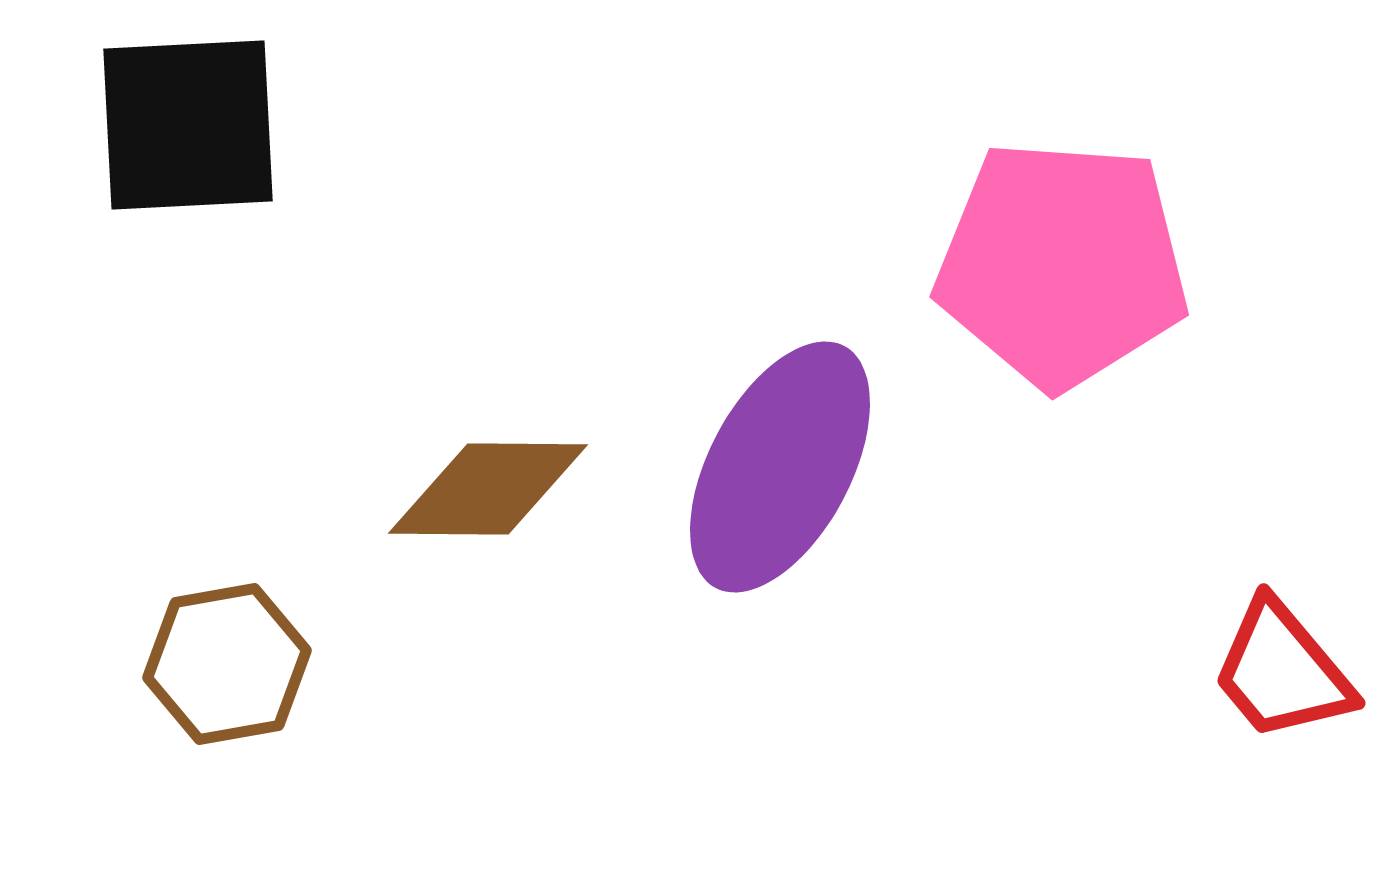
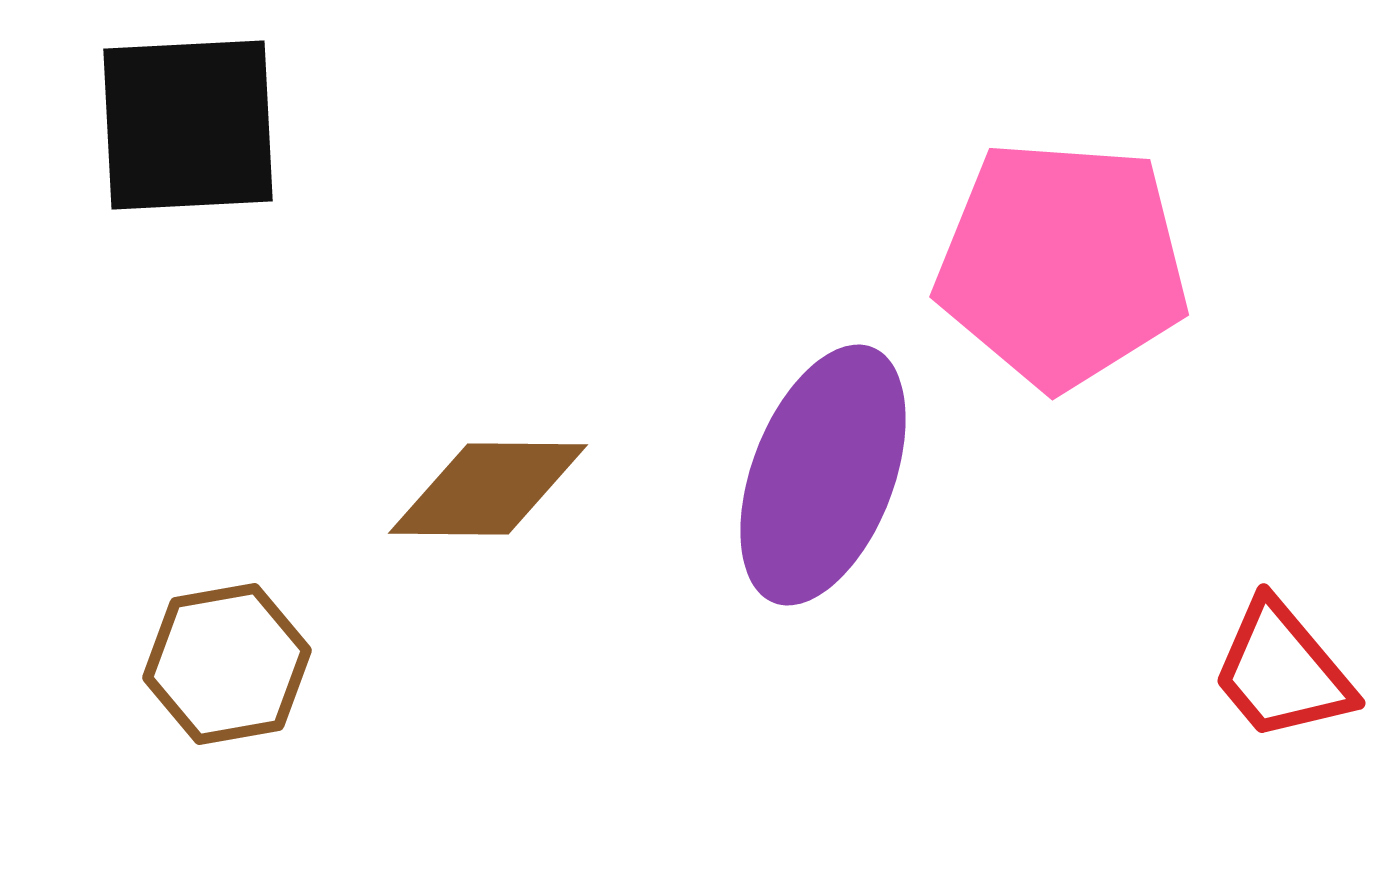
purple ellipse: moved 43 px right, 8 px down; rotated 7 degrees counterclockwise
